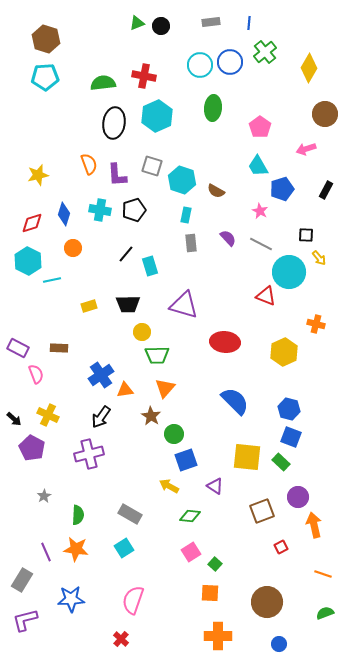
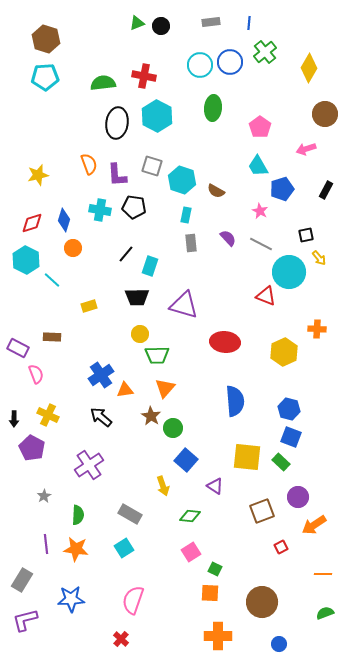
cyan hexagon at (157, 116): rotated 8 degrees counterclockwise
black ellipse at (114, 123): moved 3 px right
black pentagon at (134, 210): moved 3 px up; rotated 25 degrees clockwise
blue diamond at (64, 214): moved 6 px down
black square at (306, 235): rotated 14 degrees counterclockwise
cyan hexagon at (28, 261): moved 2 px left, 1 px up
cyan rectangle at (150, 266): rotated 36 degrees clockwise
cyan line at (52, 280): rotated 54 degrees clockwise
black trapezoid at (128, 304): moved 9 px right, 7 px up
orange cross at (316, 324): moved 1 px right, 5 px down; rotated 12 degrees counterclockwise
yellow circle at (142, 332): moved 2 px left, 2 px down
brown rectangle at (59, 348): moved 7 px left, 11 px up
blue semicircle at (235, 401): rotated 40 degrees clockwise
black arrow at (101, 417): rotated 95 degrees clockwise
black arrow at (14, 419): rotated 49 degrees clockwise
green circle at (174, 434): moved 1 px left, 6 px up
purple cross at (89, 454): moved 11 px down; rotated 20 degrees counterclockwise
blue square at (186, 460): rotated 30 degrees counterclockwise
yellow arrow at (169, 486): moved 6 px left; rotated 138 degrees counterclockwise
orange arrow at (314, 525): rotated 110 degrees counterclockwise
purple line at (46, 552): moved 8 px up; rotated 18 degrees clockwise
green square at (215, 564): moved 5 px down; rotated 16 degrees counterclockwise
orange line at (323, 574): rotated 18 degrees counterclockwise
brown circle at (267, 602): moved 5 px left
